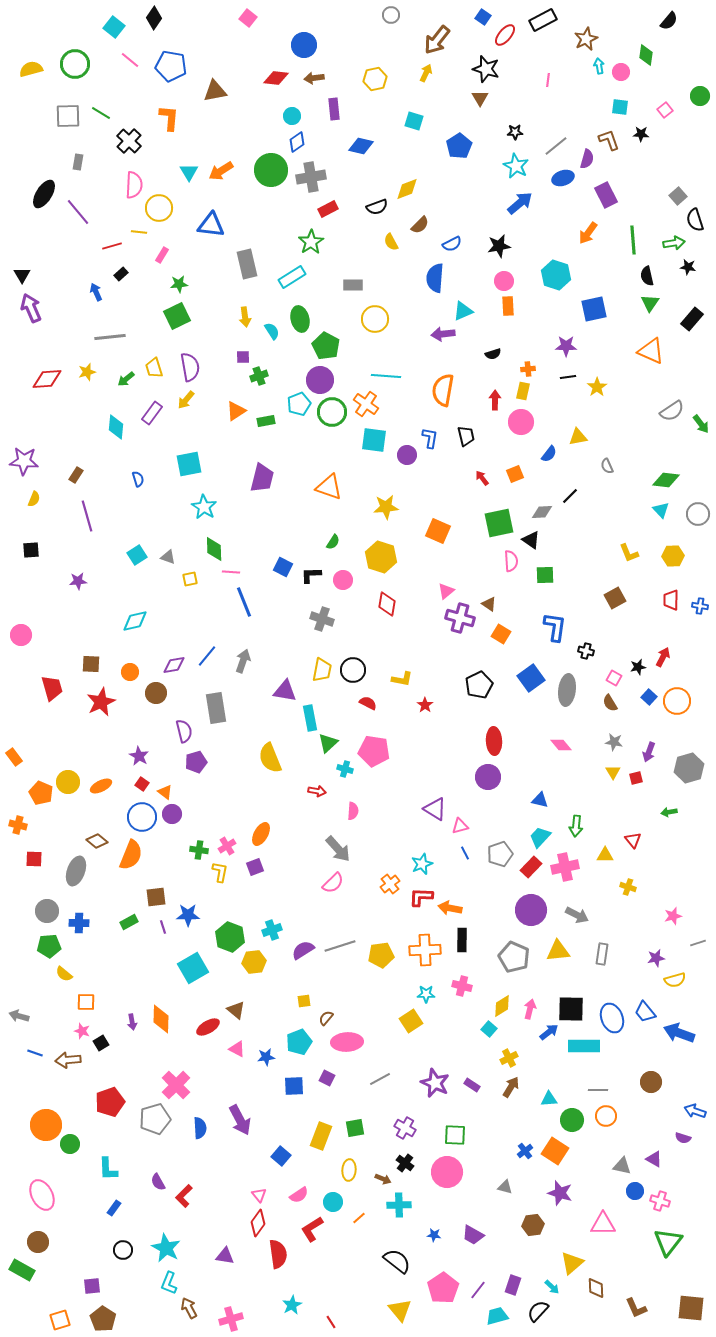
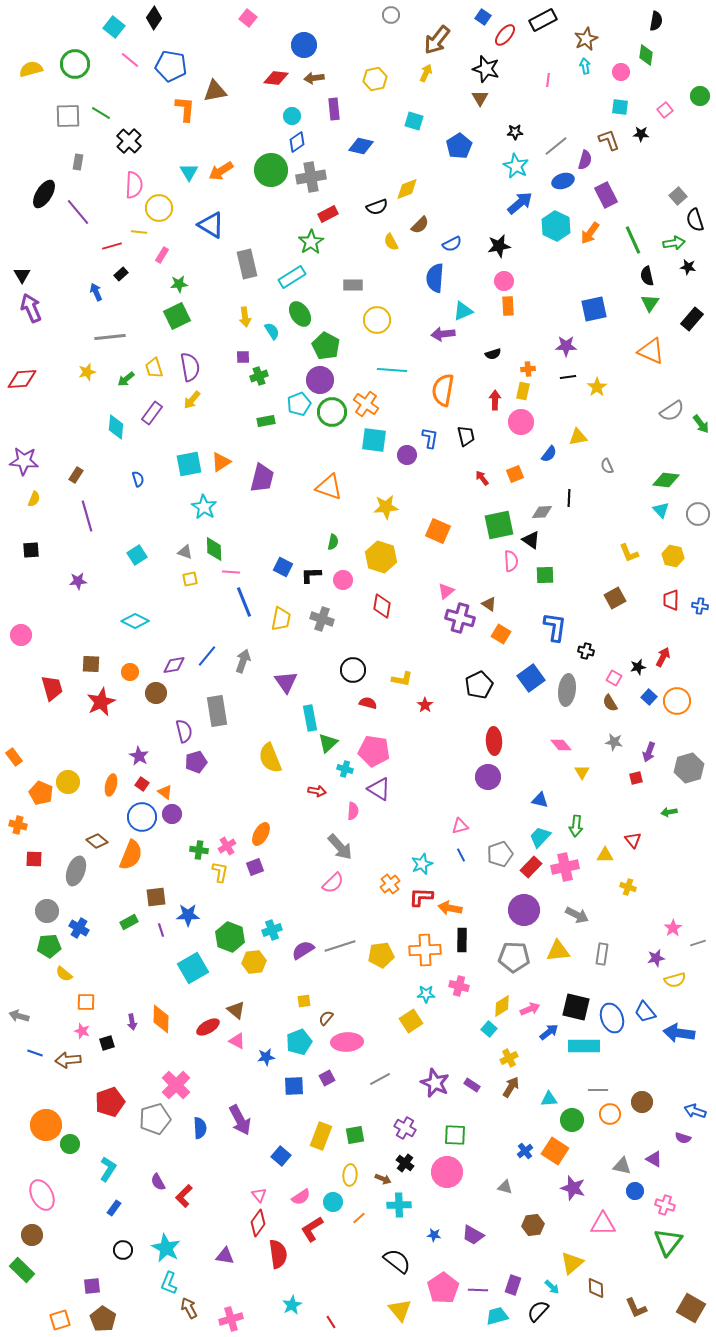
black semicircle at (669, 21): moved 13 px left; rotated 30 degrees counterclockwise
cyan arrow at (599, 66): moved 14 px left
orange L-shape at (169, 118): moved 16 px right, 9 px up
purple semicircle at (587, 159): moved 2 px left, 1 px down
blue ellipse at (563, 178): moved 3 px down
red rectangle at (328, 209): moved 5 px down
blue triangle at (211, 225): rotated 24 degrees clockwise
orange arrow at (588, 233): moved 2 px right
green line at (633, 240): rotated 20 degrees counterclockwise
cyan hexagon at (556, 275): moved 49 px up; rotated 8 degrees clockwise
green ellipse at (300, 319): moved 5 px up; rotated 20 degrees counterclockwise
yellow circle at (375, 319): moved 2 px right, 1 px down
cyan line at (386, 376): moved 6 px right, 6 px up
red diamond at (47, 379): moved 25 px left
yellow arrow at (186, 400): moved 6 px right
orange triangle at (236, 411): moved 15 px left, 51 px down
black line at (570, 496): moved 1 px left, 2 px down; rotated 42 degrees counterclockwise
green square at (499, 523): moved 2 px down
green semicircle at (333, 542): rotated 21 degrees counterclockwise
yellow hexagon at (673, 556): rotated 15 degrees clockwise
gray triangle at (168, 557): moved 17 px right, 5 px up
red diamond at (387, 604): moved 5 px left, 2 px down
cyan diamond at (135, 621): rotated 40 degrees clockwise
yellow trapezoid at (322, 670): moved 41 px left, 51 px up
purple triangle at (285, 691): moved 1 px right, 9 px up; rotated 45 degrees clockwise
red semicircle at (368, 703): rotated 12 degrees counterclockwise
gray rectangle at (216, 708): moved 1 px right, 3 px down
yellow triangle at (613, 772): moved 31 px left
orange ellipse at (101, 786): moved 10 px right, 1 px up; rotated 50 degrees counterclockwise
purple triangle at (435, 809): moved 56 px left, 20 px up
gray arrow at (338, 849): moved 2 px right, 2 px up
blue line at (465, 853): moved 4 px left, 2 px down
purple circle at (531, 910): moved 7 px left
pink star at (673, 916): moved 12 px down; rotated 18 degrees counterclockwise
blue cross at (79, 923): moved 5 px down; rotated 30 degrees clockwise
purple line at (163, 927): moved 2 px left, 3 px down
gray pentagon at (514, 957): rotated 20 degrees counterclockwise
pink cross at (462, 986): moved 3 px left
pink arrow at (530, 1009): rotated 54 degrees clockwise
black square at (571, 1009): moved 5 px right, 2 px up; rotated 12 degrees clockwise
blue arrow at (679, 1033): rotated 12 degrees counterclockwise
black square at (101, 1043): moved 6 px right; rotated 14 degrees clockwise
pink triangle at (237, 1049): moved 8 px up
purple square at (327, 1078): rotated 35 degrees clockwise
brown circle at (651, 1082): moved 9 px left, 20 px down
orange circle at (606, 1116): moved 4 px right, 2 px up
green square at (355, 1128): moved 7 px down
cyan L-shape at (108, 1169): rotated 145 degrees counterclockwise
yellow ellipse at (349, 1170): moved 1 px right, 5 px down
purple star at (560, 1193): moved 13 px right, 5 px up
pink semicircle at (299, 1195): moved 2 px right, 2 px down
pink cross at (660, 1201): moved 5 px right, 4 px down
brown circle at (38, 1242): moved 6 px left, 7 px up
green rectangle at (22, 1270): rotated 15 degrees clockwise
purple line at (478, 1290): rotated 54 degrees clockwise
brown square at (691, 1308): rotated 24 degrees clockwise
